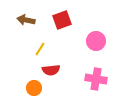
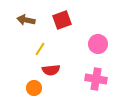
pink circle: moved 2 px right, 3 px down
